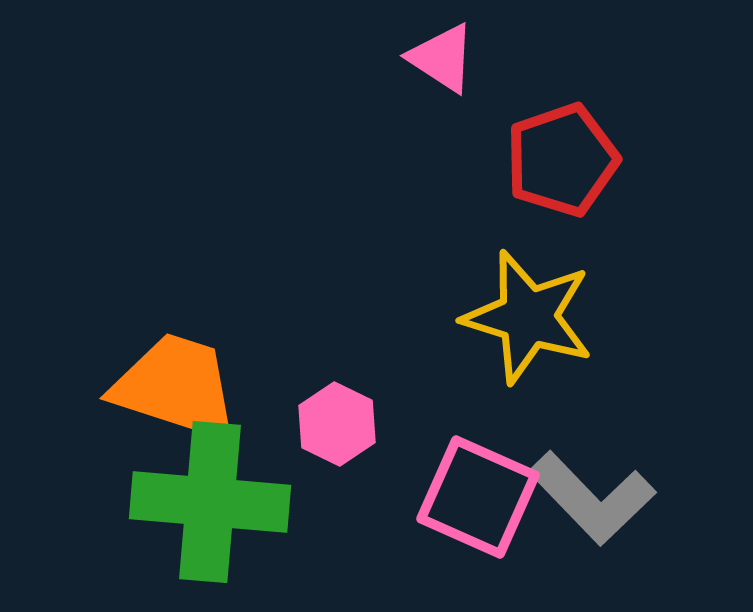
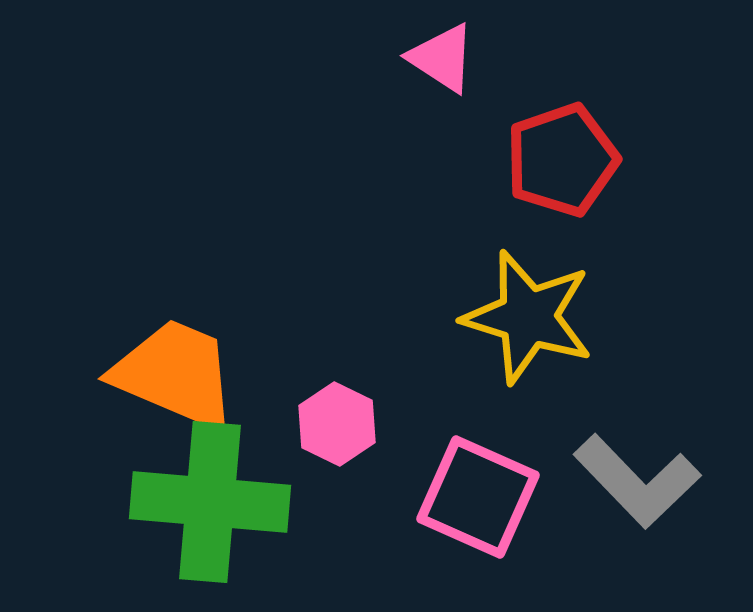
orange trapezoid: moved 1 px left, 13 px up; rotated 5 degrees clockwise
gray L-shape: moved 45 px right, 17 px up
